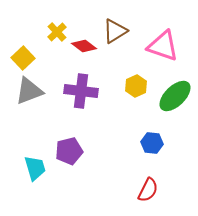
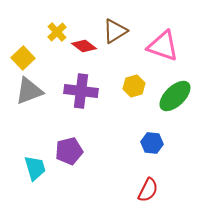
yellow hexagon: moved 2 px left; rotated 10 degrees clockwise
